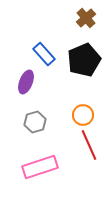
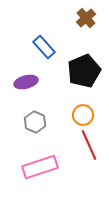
blue rectangle: moved 7 px up
black pentagon: moved 11 px down
purple ellipse: rotated 55 degrees clockwise
gray hexagon: rotated 20 degrees counterclockwise
